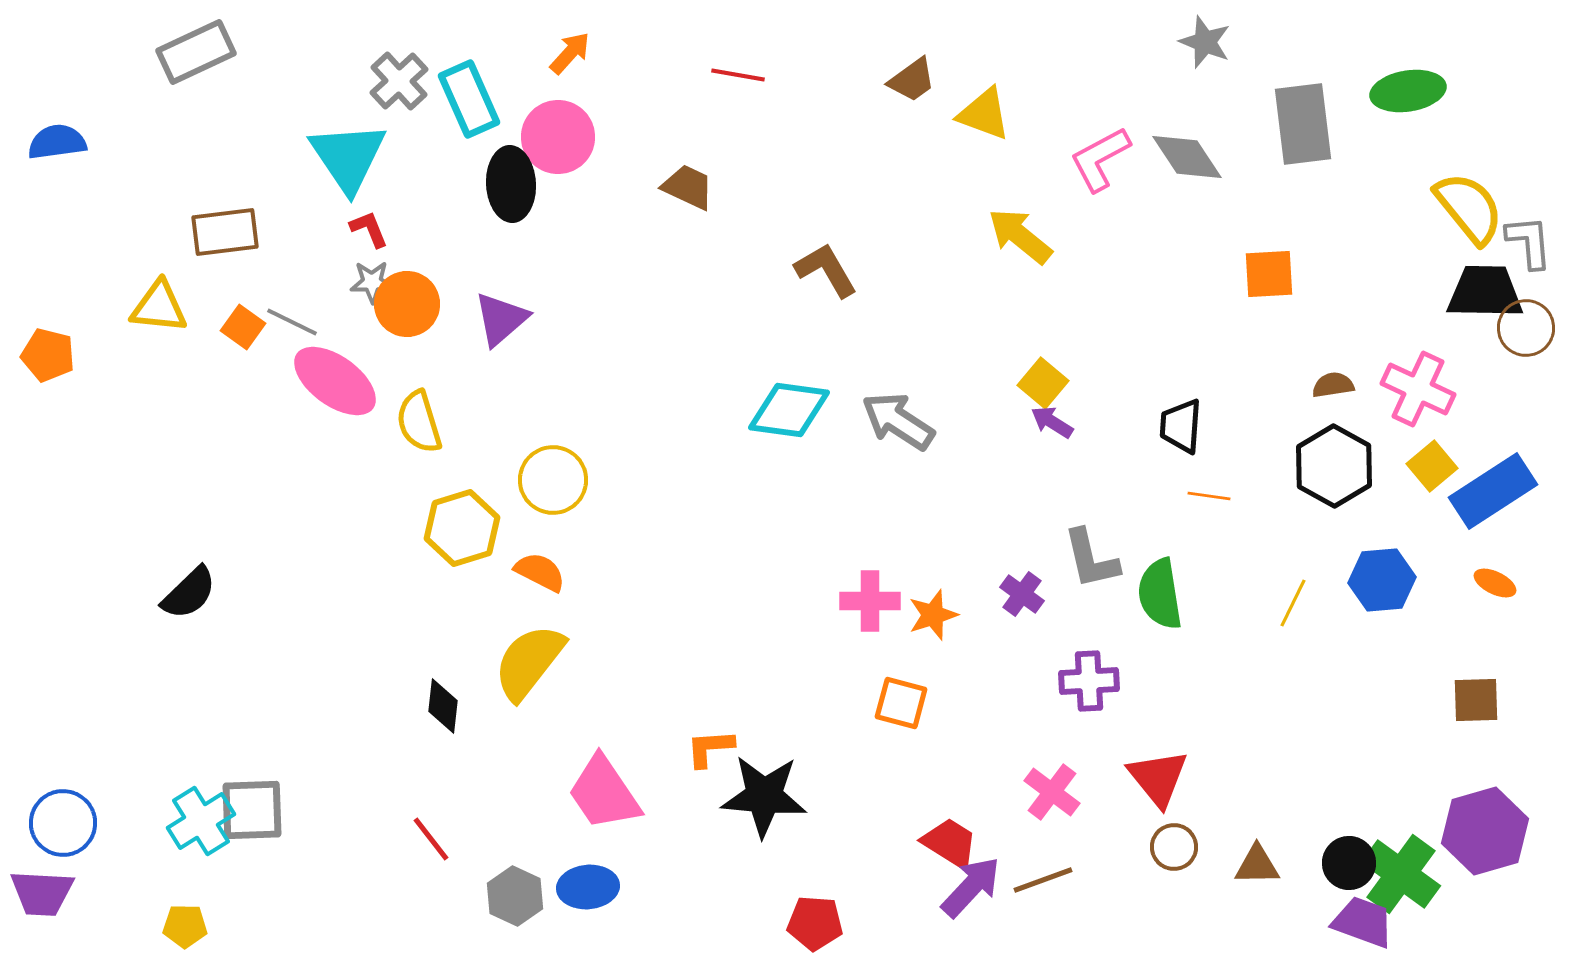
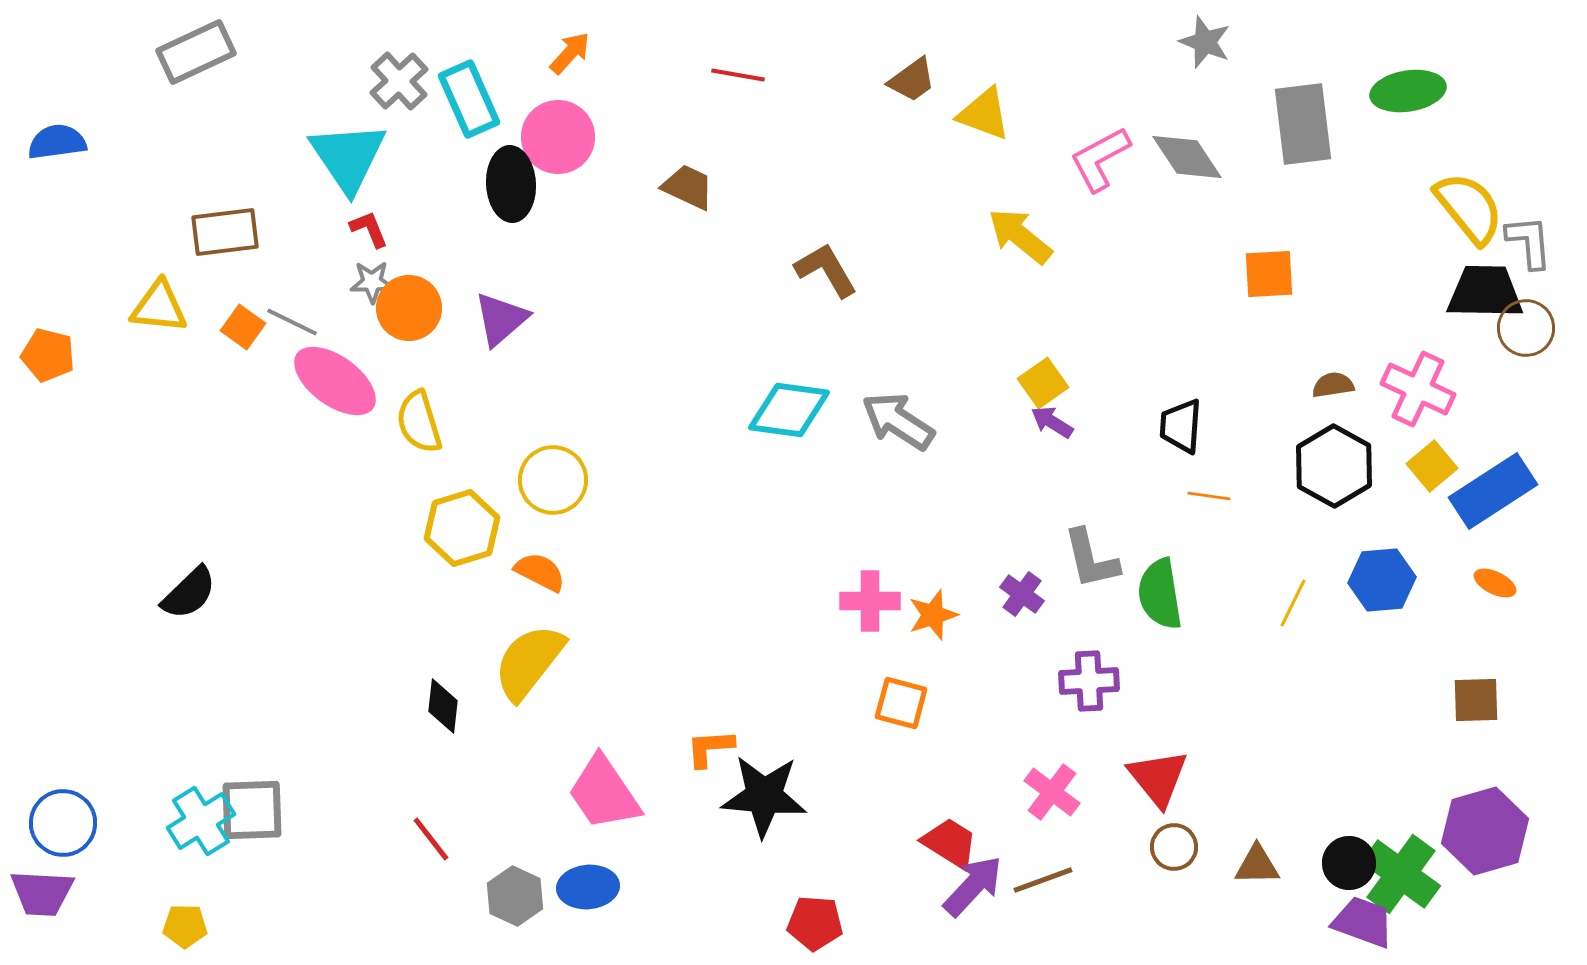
orange circle at (407, 304): moved 2 px right, 4 px down
yellow square at (1043, 383): rotated 15 degrees clockwise
purple arrow at (971, 887): moved 2 px right, 1 px up
